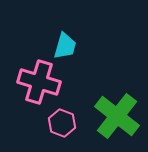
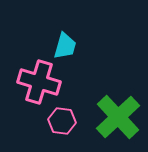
green cross: moved 1 px right, 1 px down; rotated 9 degrees clockwise
pink hexagon: moved 2 px up; rotated 12 degrees counterclockwise
